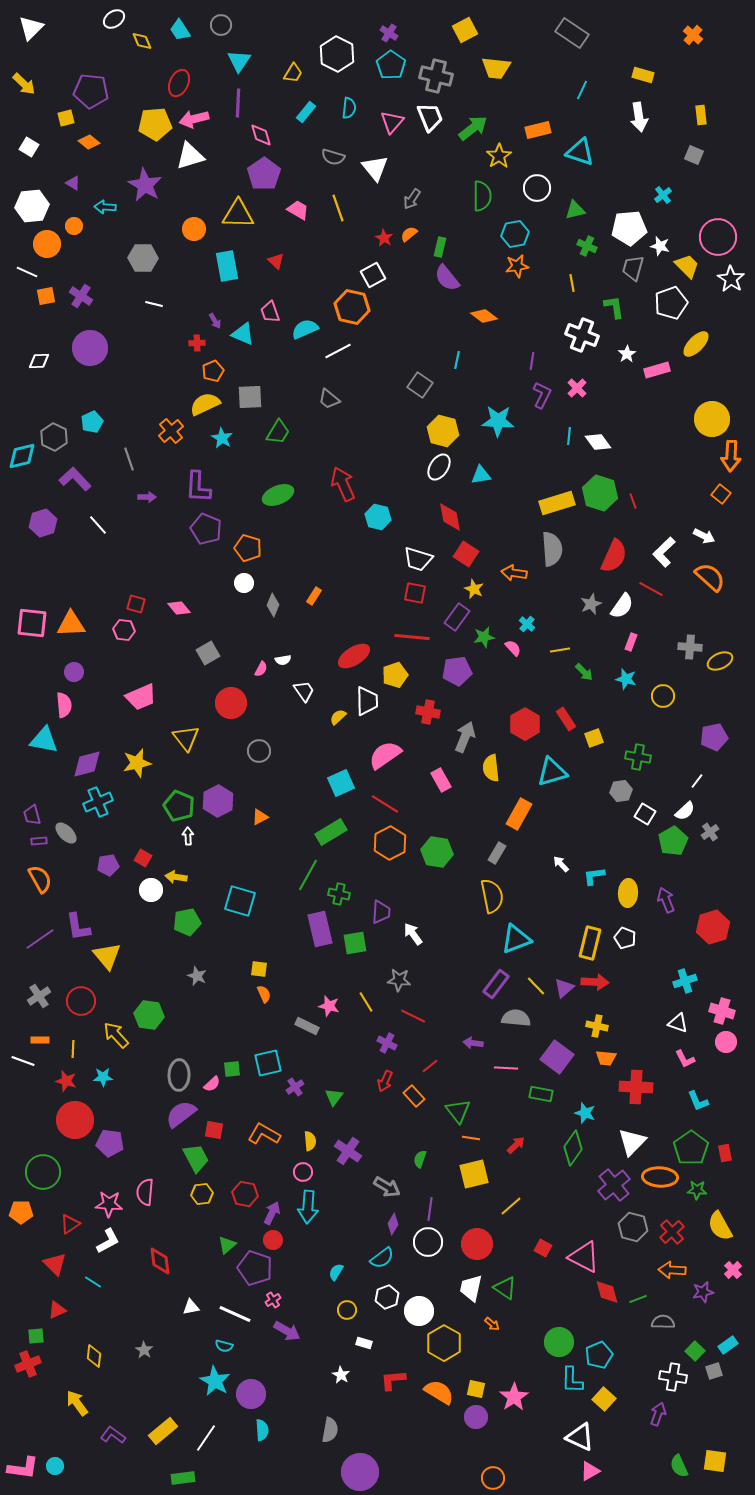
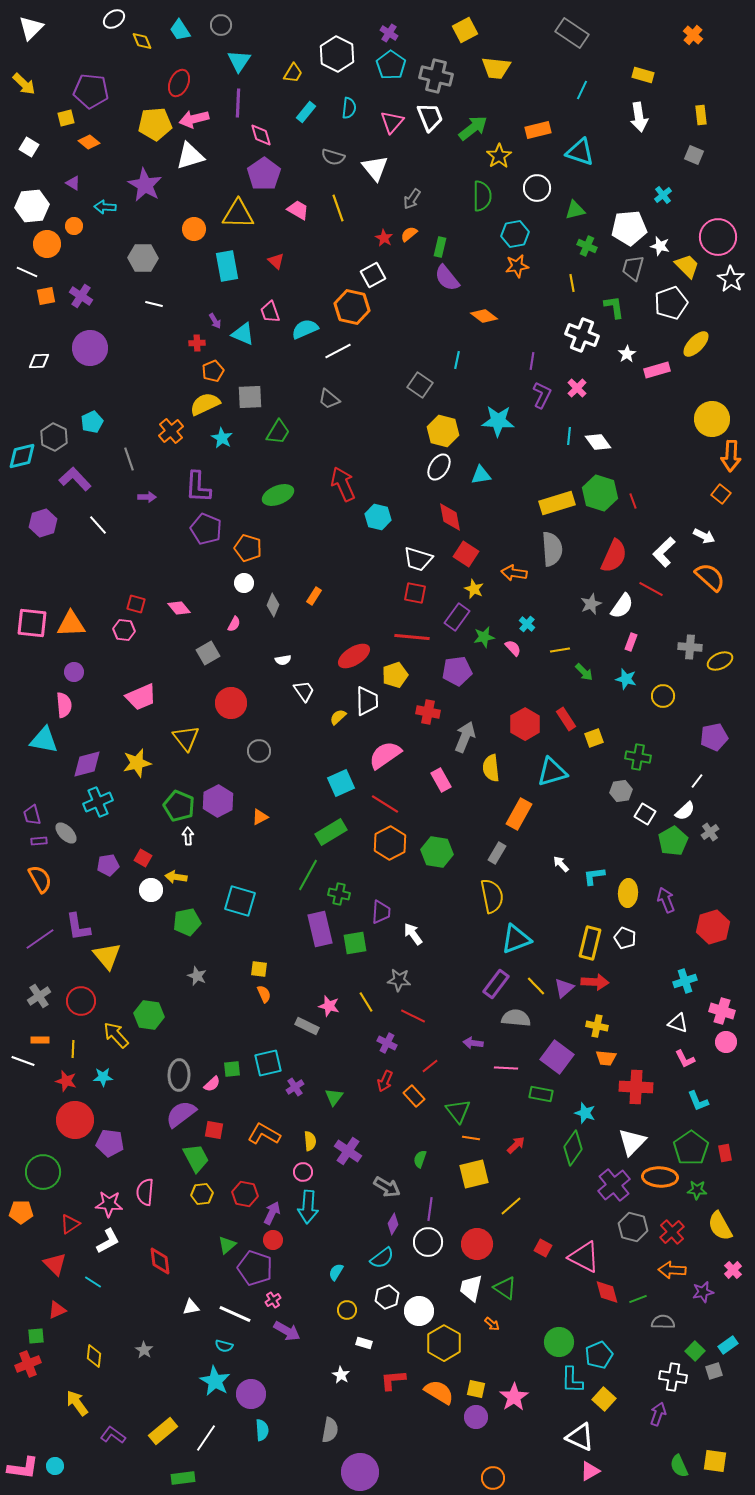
pink semicircle at (261, 669): moved 27 px left, 45 px up
